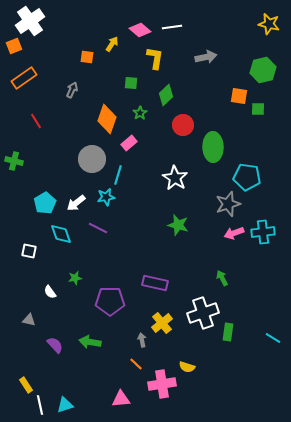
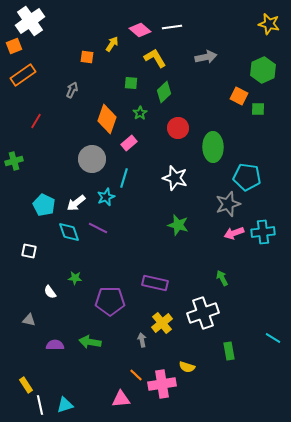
yellow L-shape at (155, 58): rotated 40 degrees counterclockwise
green hexagon at (263, 70): rotated 10 degrees counterclockwise
orange rectangle at (24, 78): moved 1 px left, 3 px up
green diamond at (166, 95): moved 2 px left, 3 px up
orange square at (239, 96): rotated 18 degrees clockwise
red line at (36, 121): rotated 63 degrees clockwise
red circle at (183, 125): moved 5 px left, 3 px down
green cross at (14, 161): rotated 30 degrees counterclockwise
cyan line at (118, 175): moved 6 px right, 3 px down
white star at (175, 178): rotated 15 degrees counterclockwise
cyan star at (106, 197): rotated 12 degrees counterclockwise
cyan pentagon at (45, 203): moved 1 px left, 2 px down; rotated 15 degrees counterclockwise
cyan diamond at (61, 234): moved 8 px right, 2 px up
green star at (75, 278): rotated 16 degrees clockwise
green rectangle at (228, 332): moved 1 px right, 19 px down; rotated 18 degrees counterclockwise
purple semicircle at (55, 345): rotated 48 degrees counterclockwise
orange line at (136, 364): moved 11 px down
